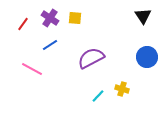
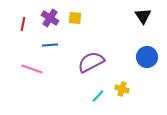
red line: rotated 24 degrees counterclockwise
blue line: rotated 28 degrees clockwise
purple semicircle: moved 4 px down
pink line: rotated 10 degrees counterclockwise
